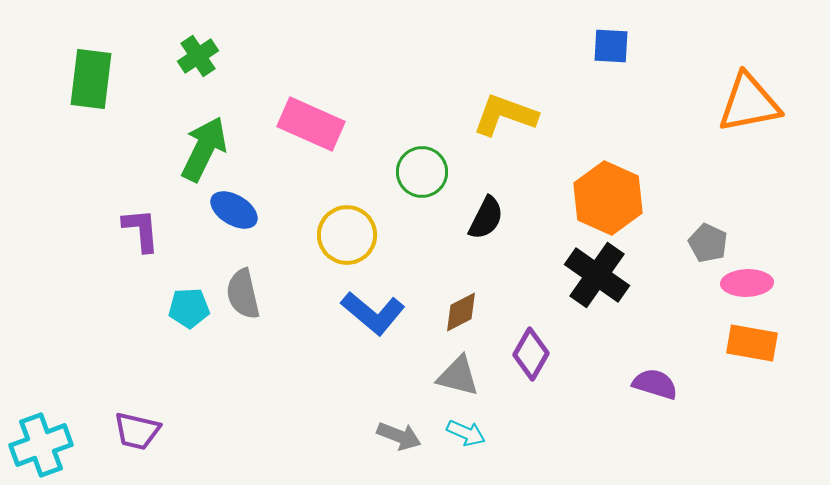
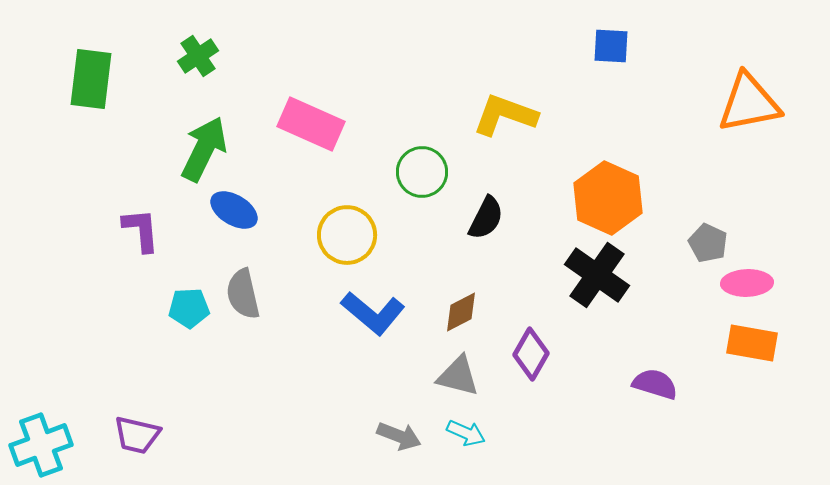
purple trapezoid: moved 4 px down
